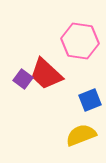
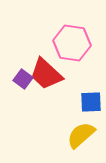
pink hexagon: moved 8 px left, 2 px down
blue square: moved 1 px right, 2 px down; rotated 20 degrees clockwise
yellow semicircle: rotated 20 degrees counterclockwise
